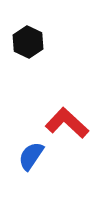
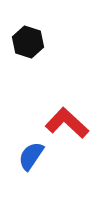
black hexagon: rotated 8 degrees counterclockwise
